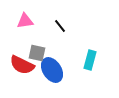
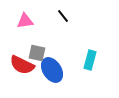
black line: moved 3 px right, 10 px up
